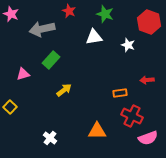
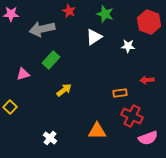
pink star: rotated 21 degrees counterclockwise
white triangle: rotated 24 degrees counterclockwise
white star: moved 1 px down; rotated 16 degrees counterclockwise
